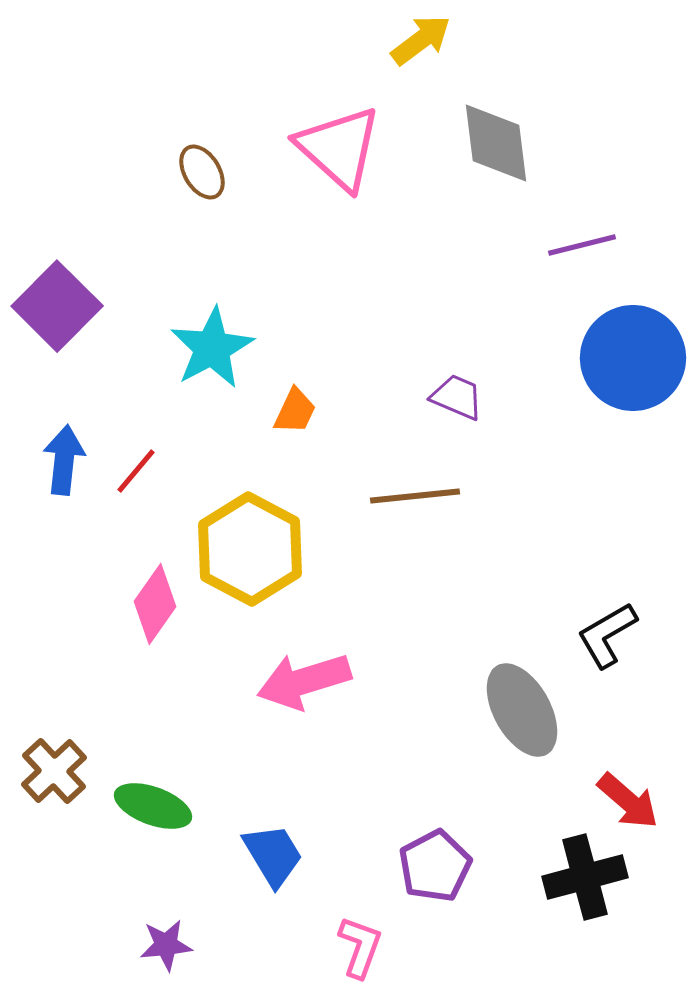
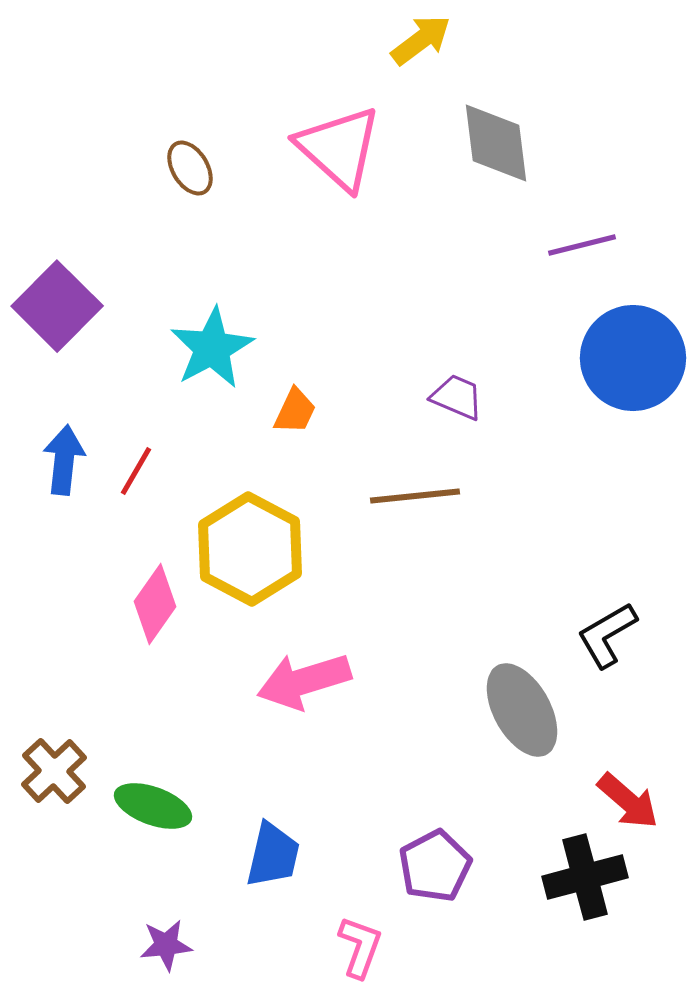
brown ellipse: moved 12 px left, 4 px up
red line: rotated 10 degrees counterclockwise
blue trapezoid: rotated 44 degrees clockwise
